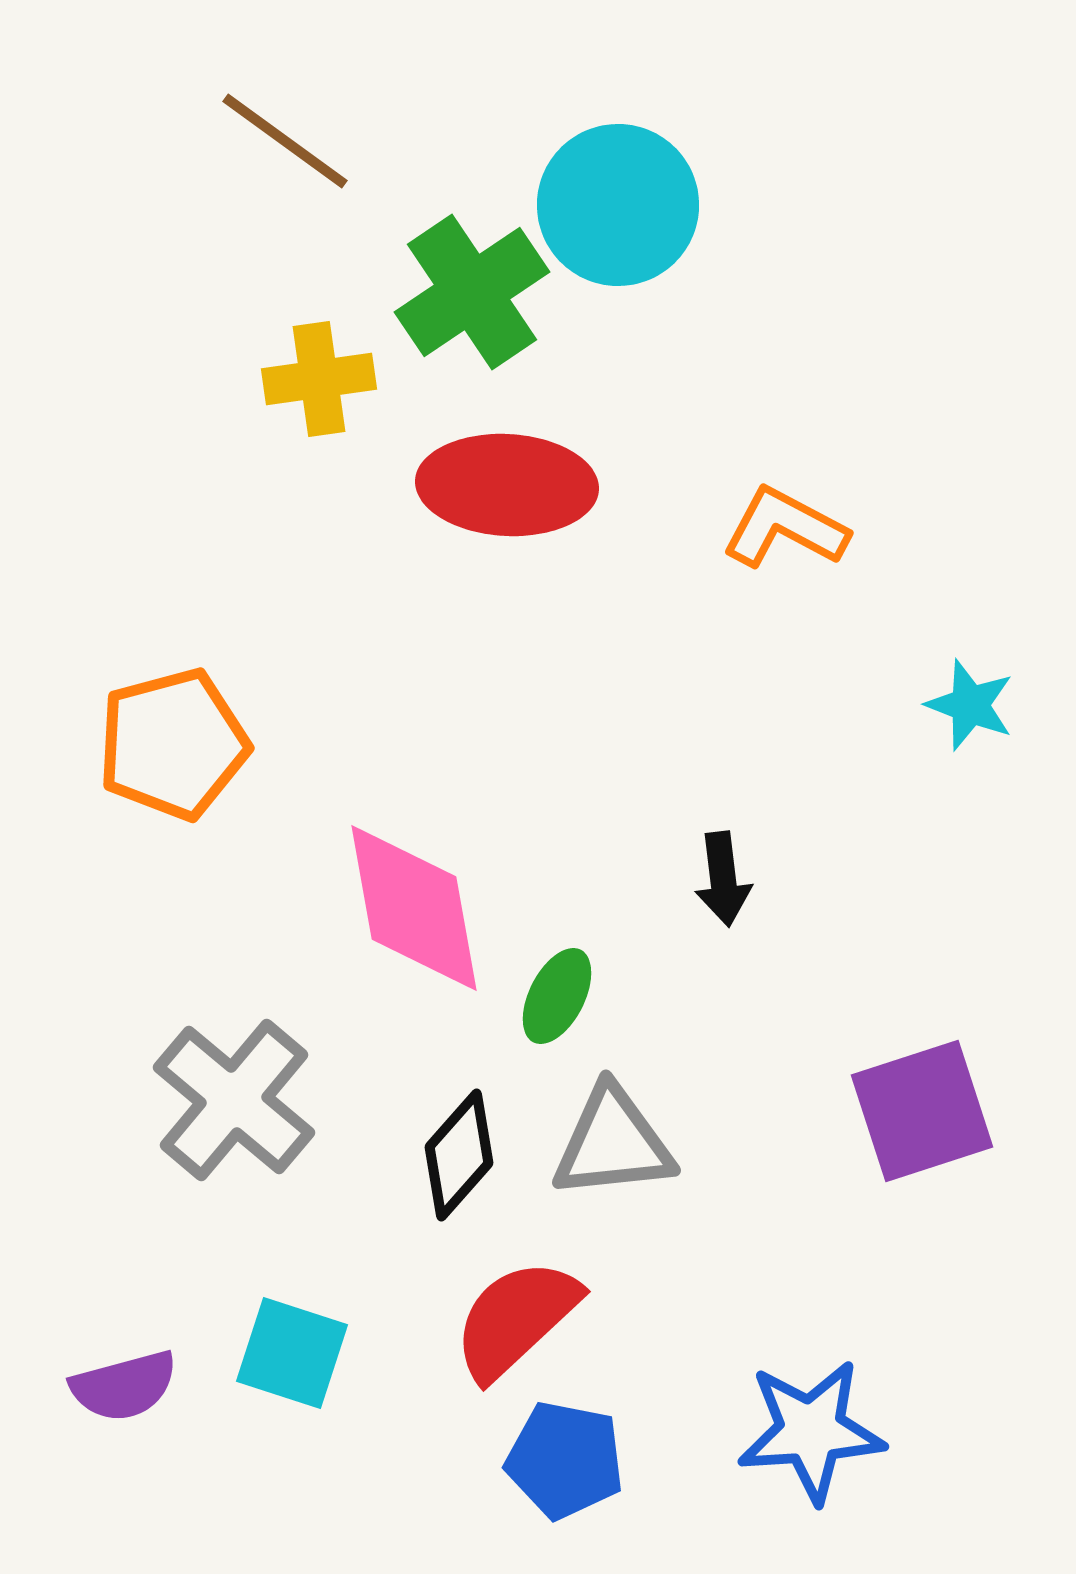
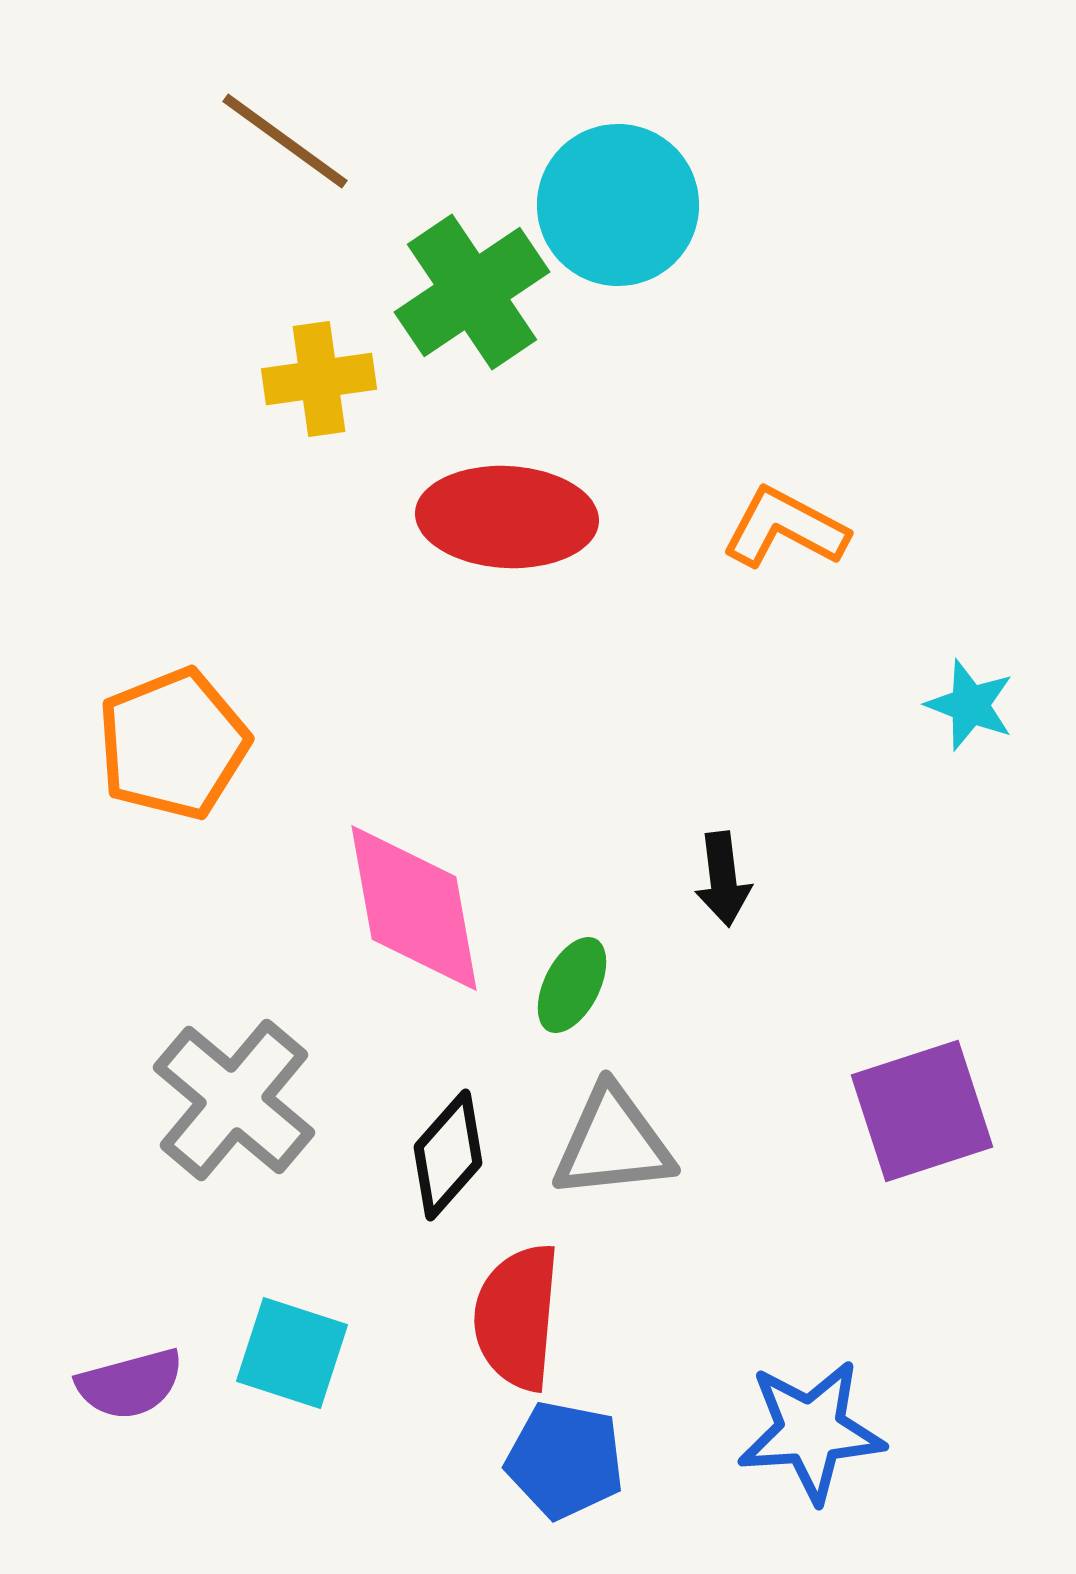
red ellipse: moved 32 px down
orange pentagon: rotated 7 degrees counterclockwise
green ellipse: moved 15 px right, 11 px up
black diamond: moved 11 px left
red semicircle: moved 1 px right, 2 px up; rotated 42 degrees counterclockwise
purple semicircle: moved 6 px right, 2 px up
